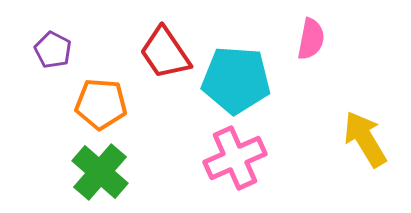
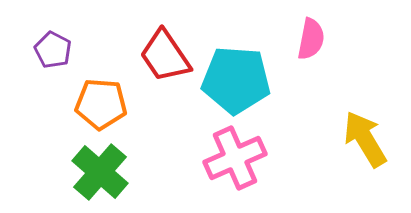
red trapezoid: moved 3 px down
